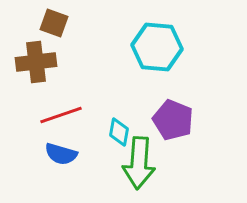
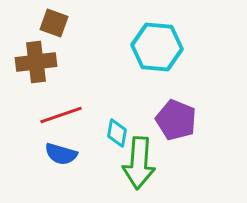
purple pentagon: moved 3 px right
cyan diamond: moved 2 px left, 1 px down
